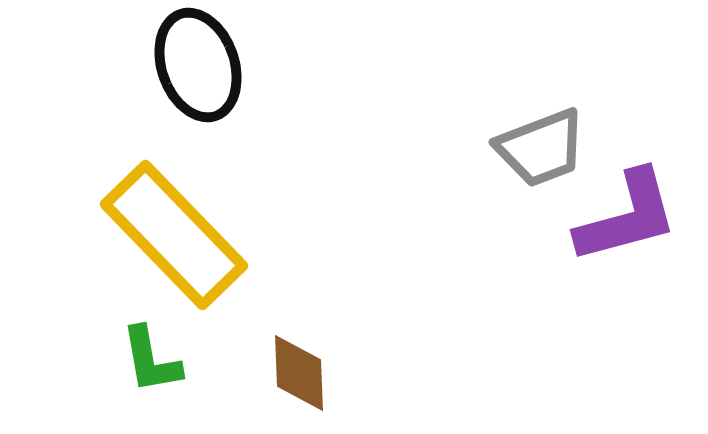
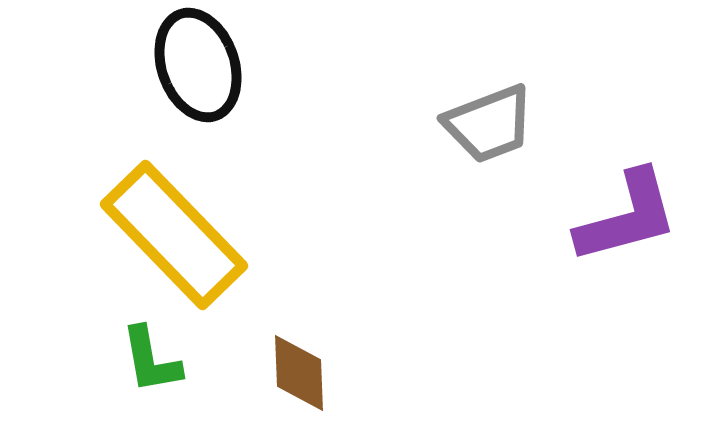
gray trapezoid: moved 52 px left, 24 px up
